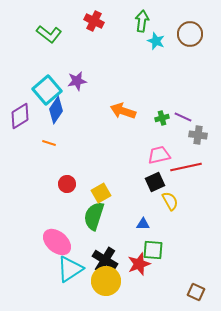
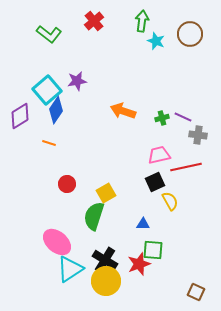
red cross: rotated 24 degrees clockwise
yellow square: moved 5 px right
